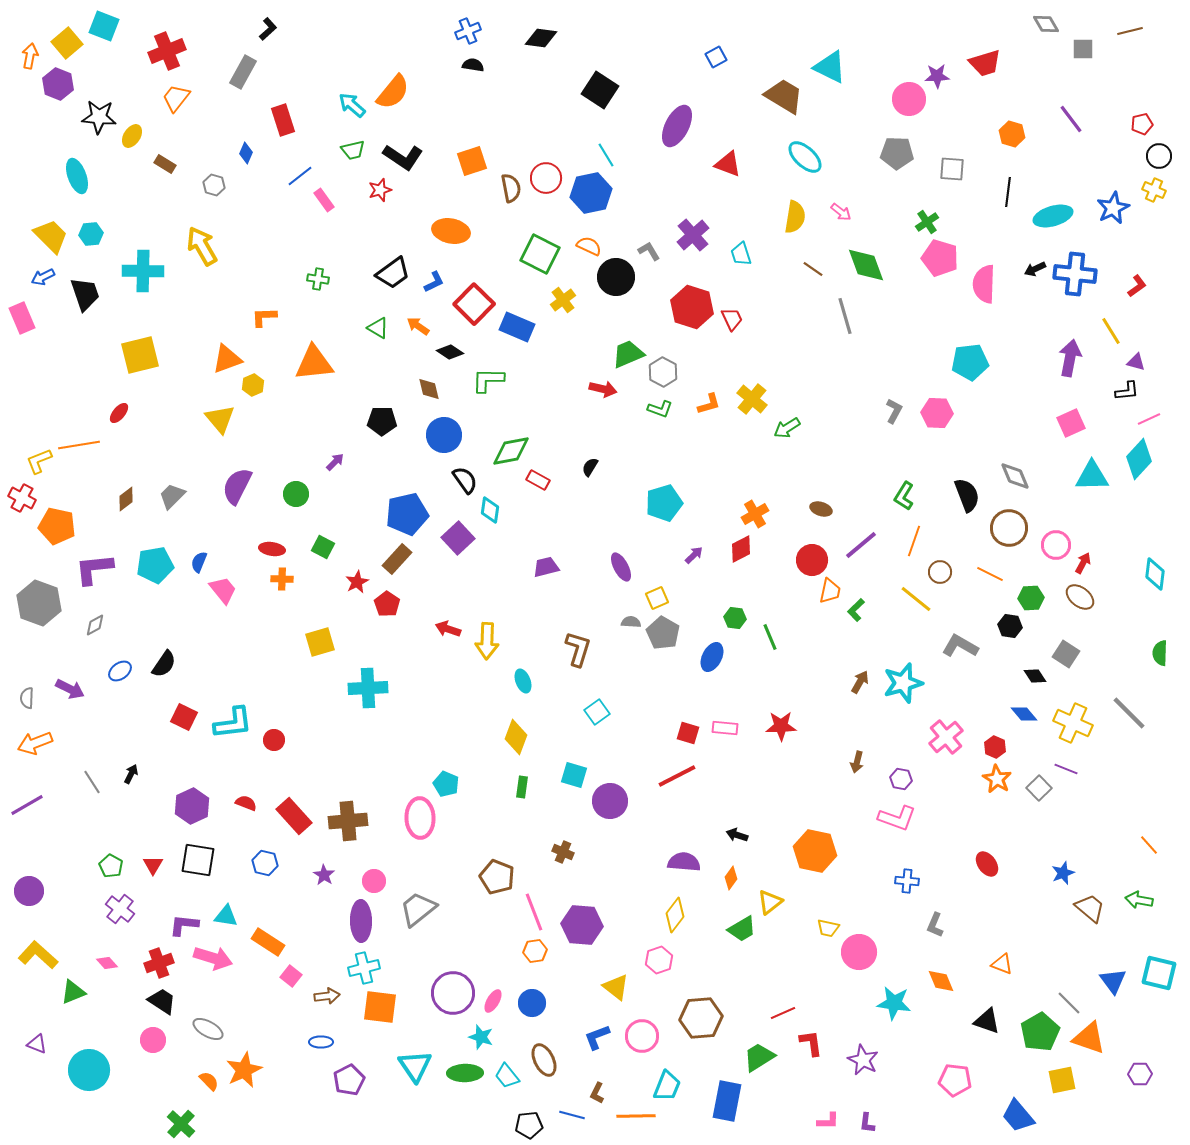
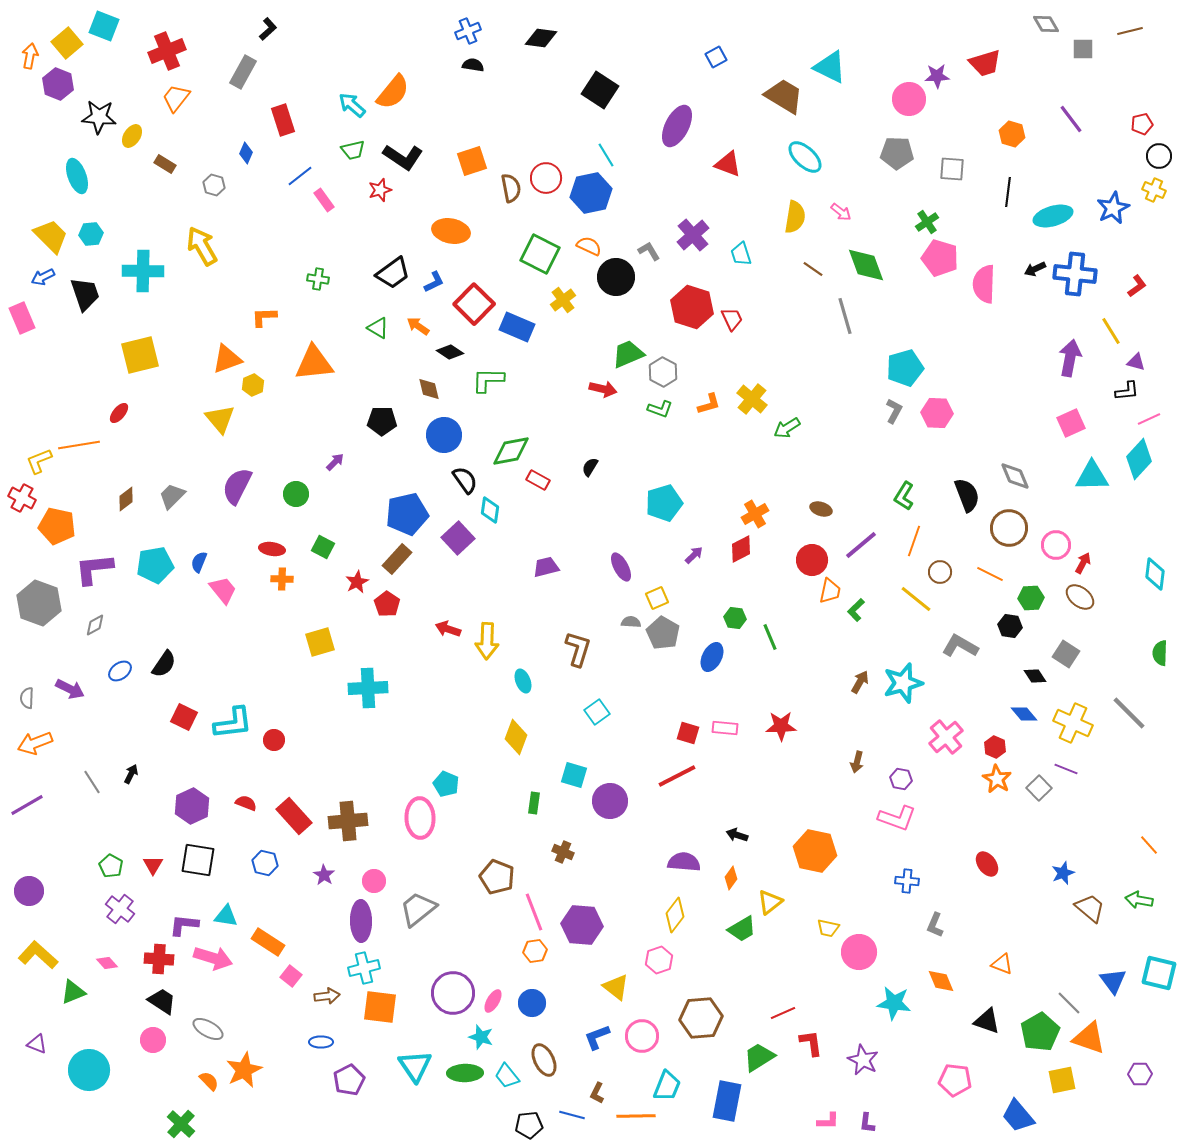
cyan pentagon at (970, 362): moved 65 px left, 6 px down; rotated 9 degrees counterclockwise
green rectangle at (522, 787): moved 12 px right, 16 px down
red cross at (159, 963): moved 4 px up; rotated 24 degrees clockwise
